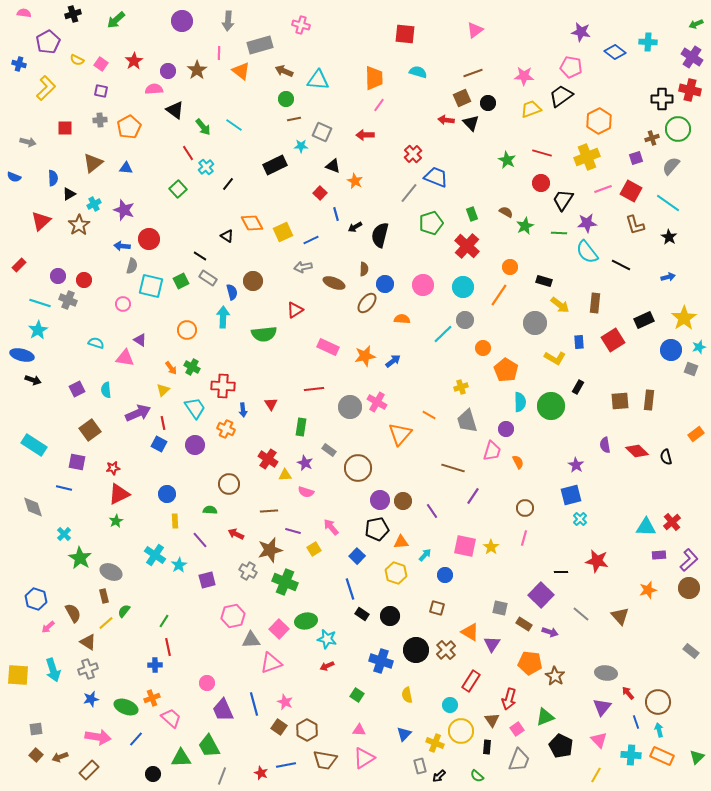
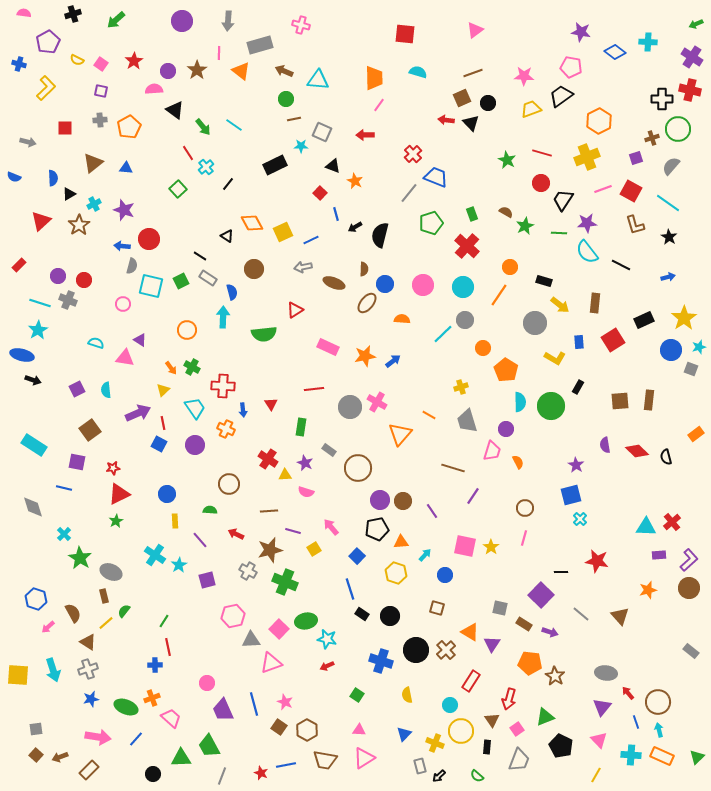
brown circle at (253, 281): moved 1 px right, 12 px up
